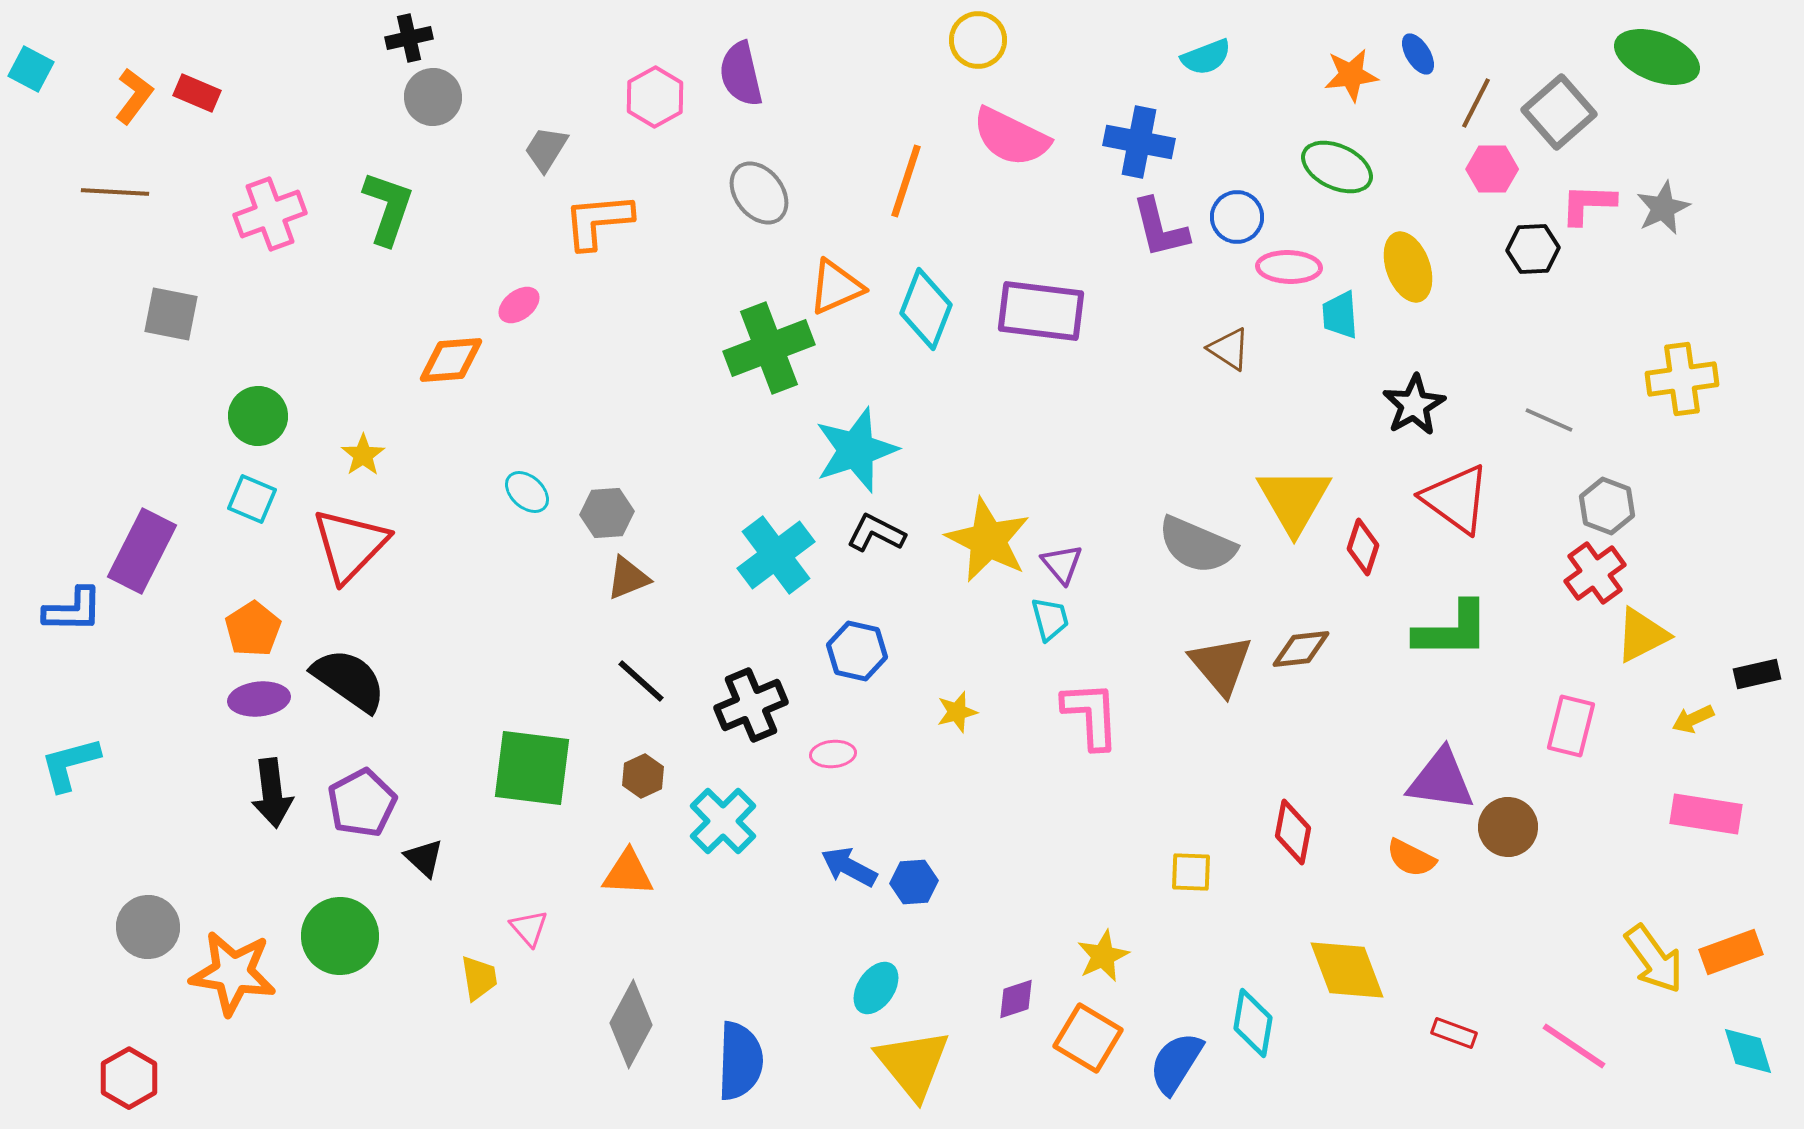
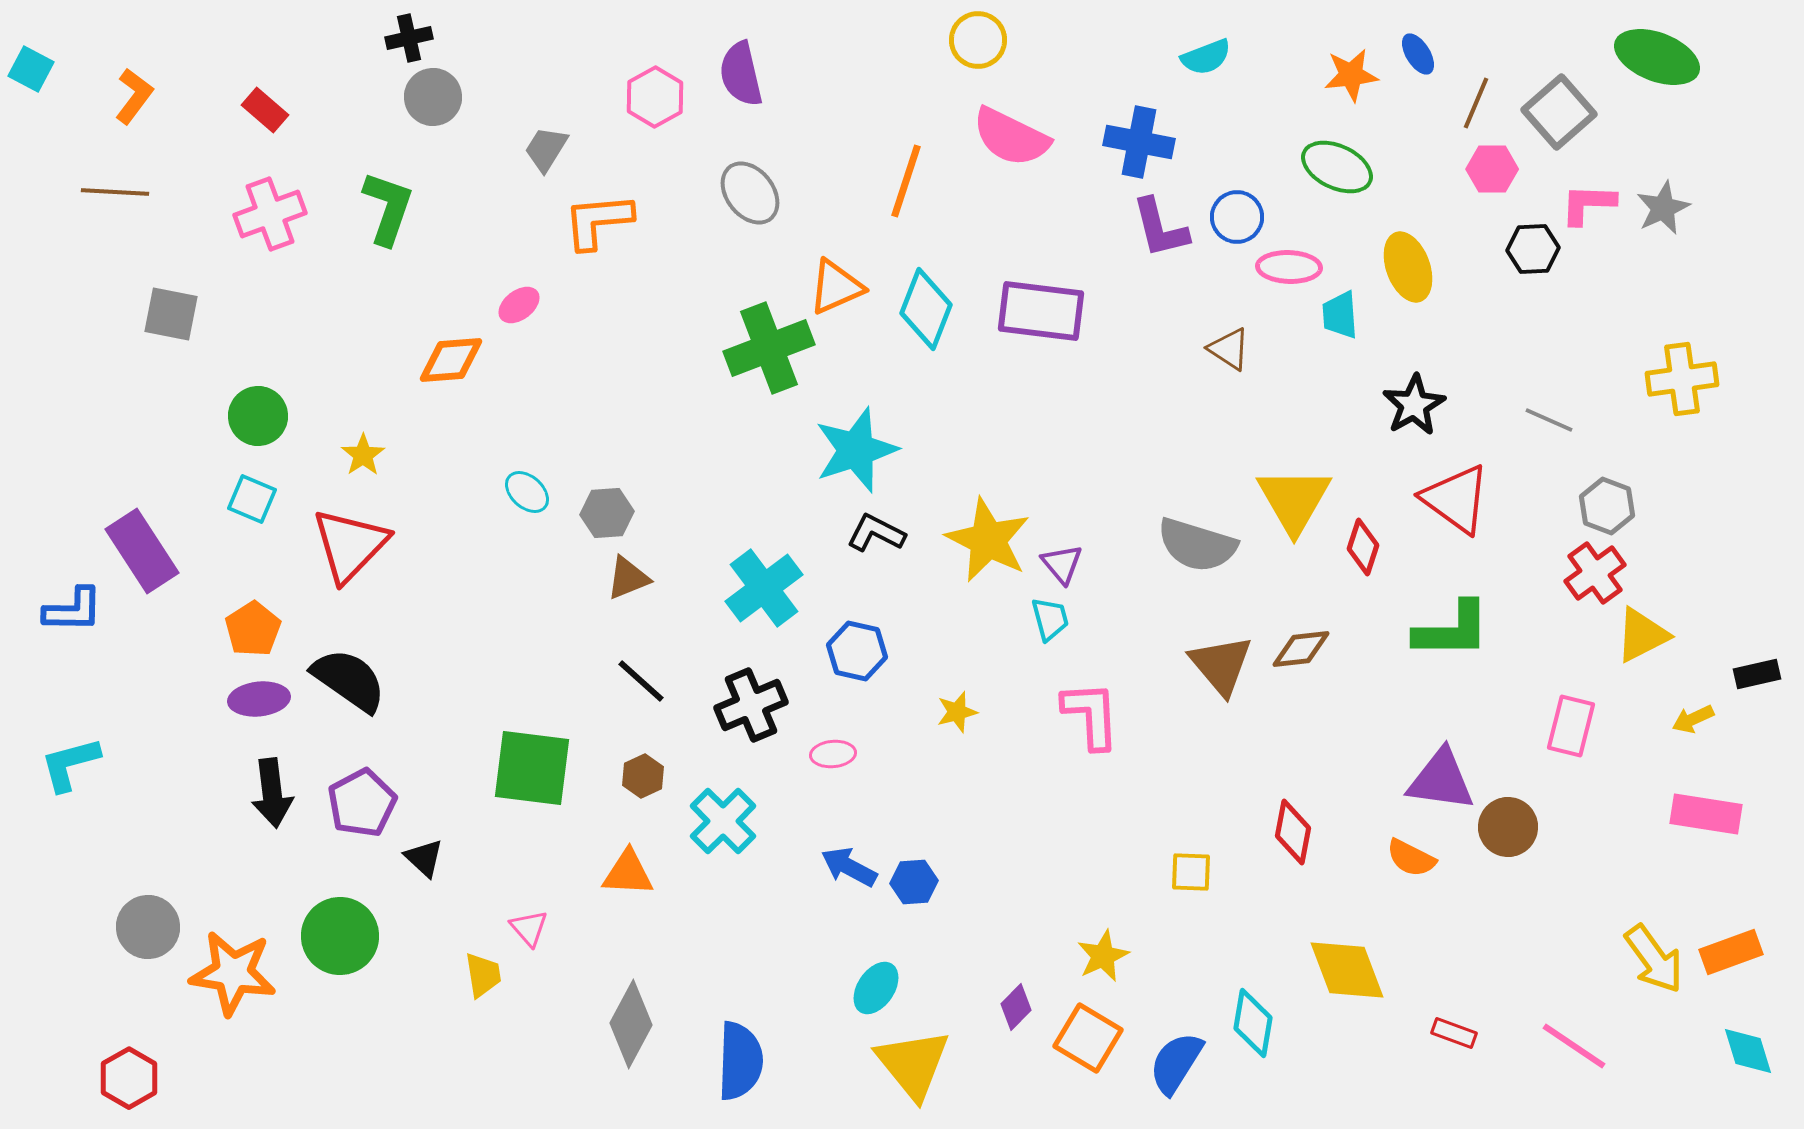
red rectangle at (197, 93): moved 68 px right, 17 px down; rotated 18 degrees clockwise
brown line at (1476, 103): rotated 4 degrees counterclockwise
gray ellipse at (759, 193): moved 9 px left
gray semicircle at (1197, 545): rotated 6 degrees counterclockwise
purple rectangle at (142, 551): rotated 60 degrees counterclockwise
cyan cross at (776, 555): moved 12 px left, 33 px down
yellow trapezoid at (479, 978): moved 4 px right, 3 px up
purple diamond at (1016, 999): moved 8 px down; rotated 27 degrees counterclockwise
